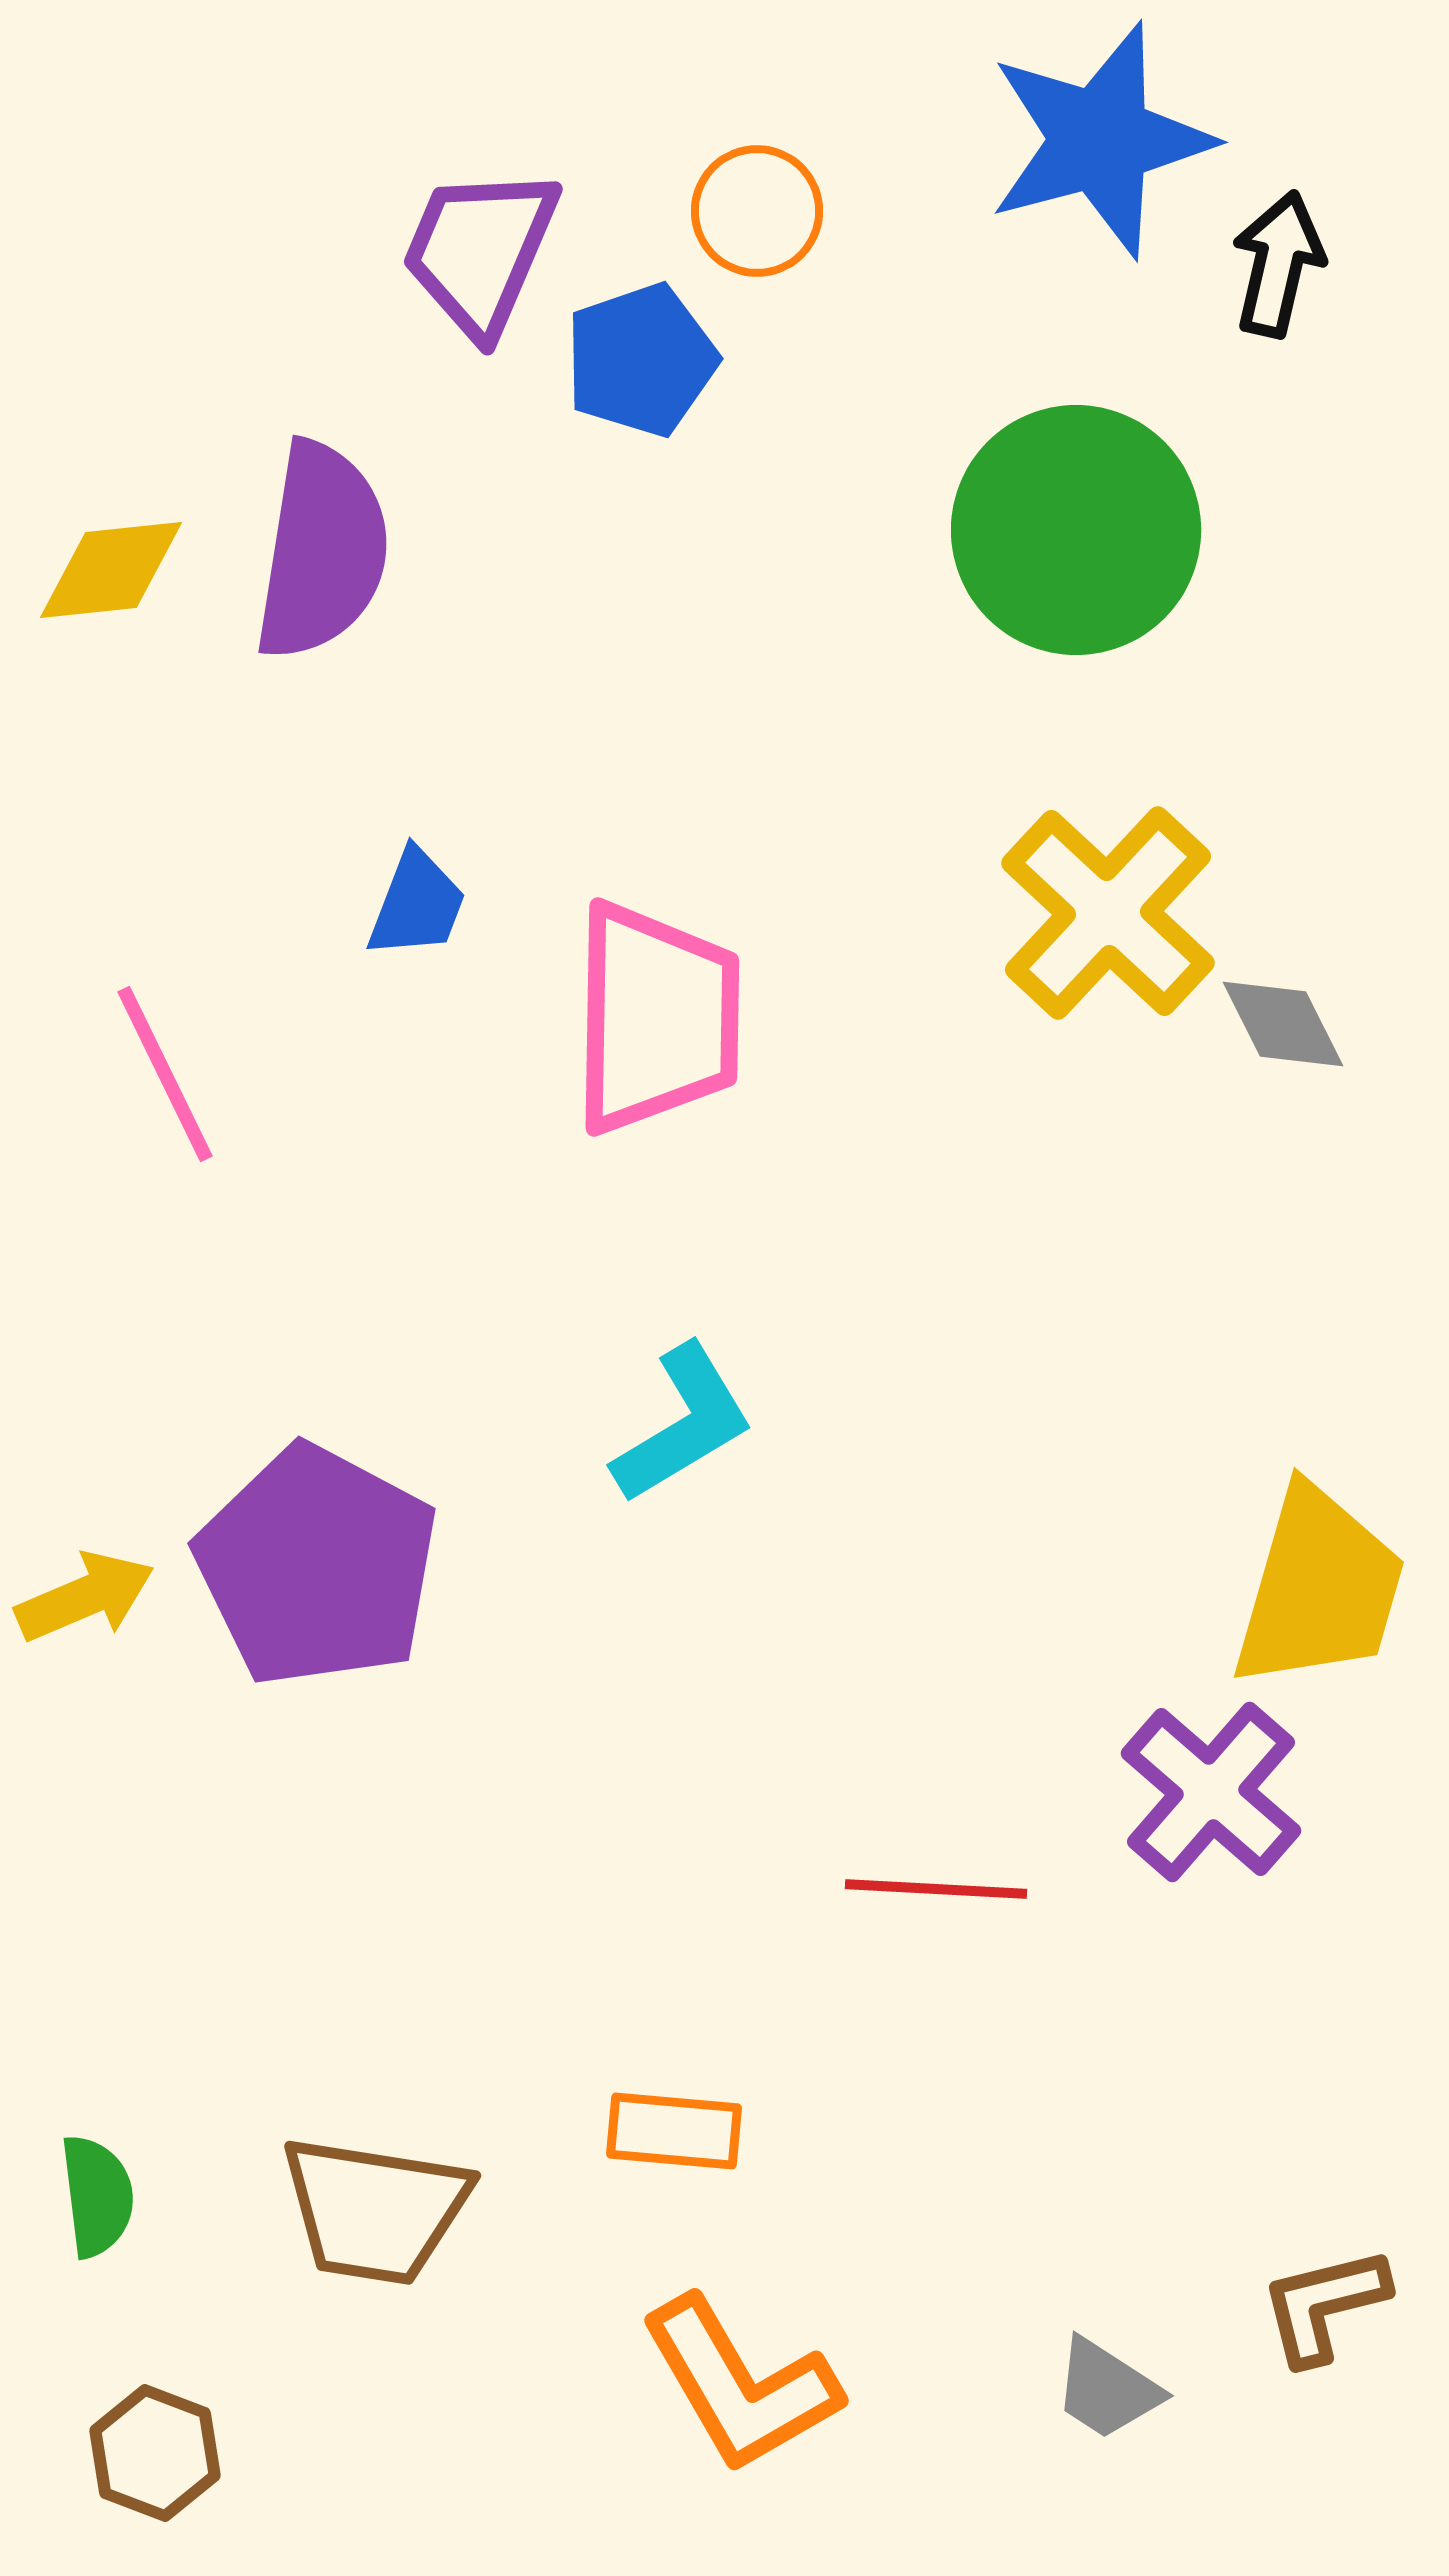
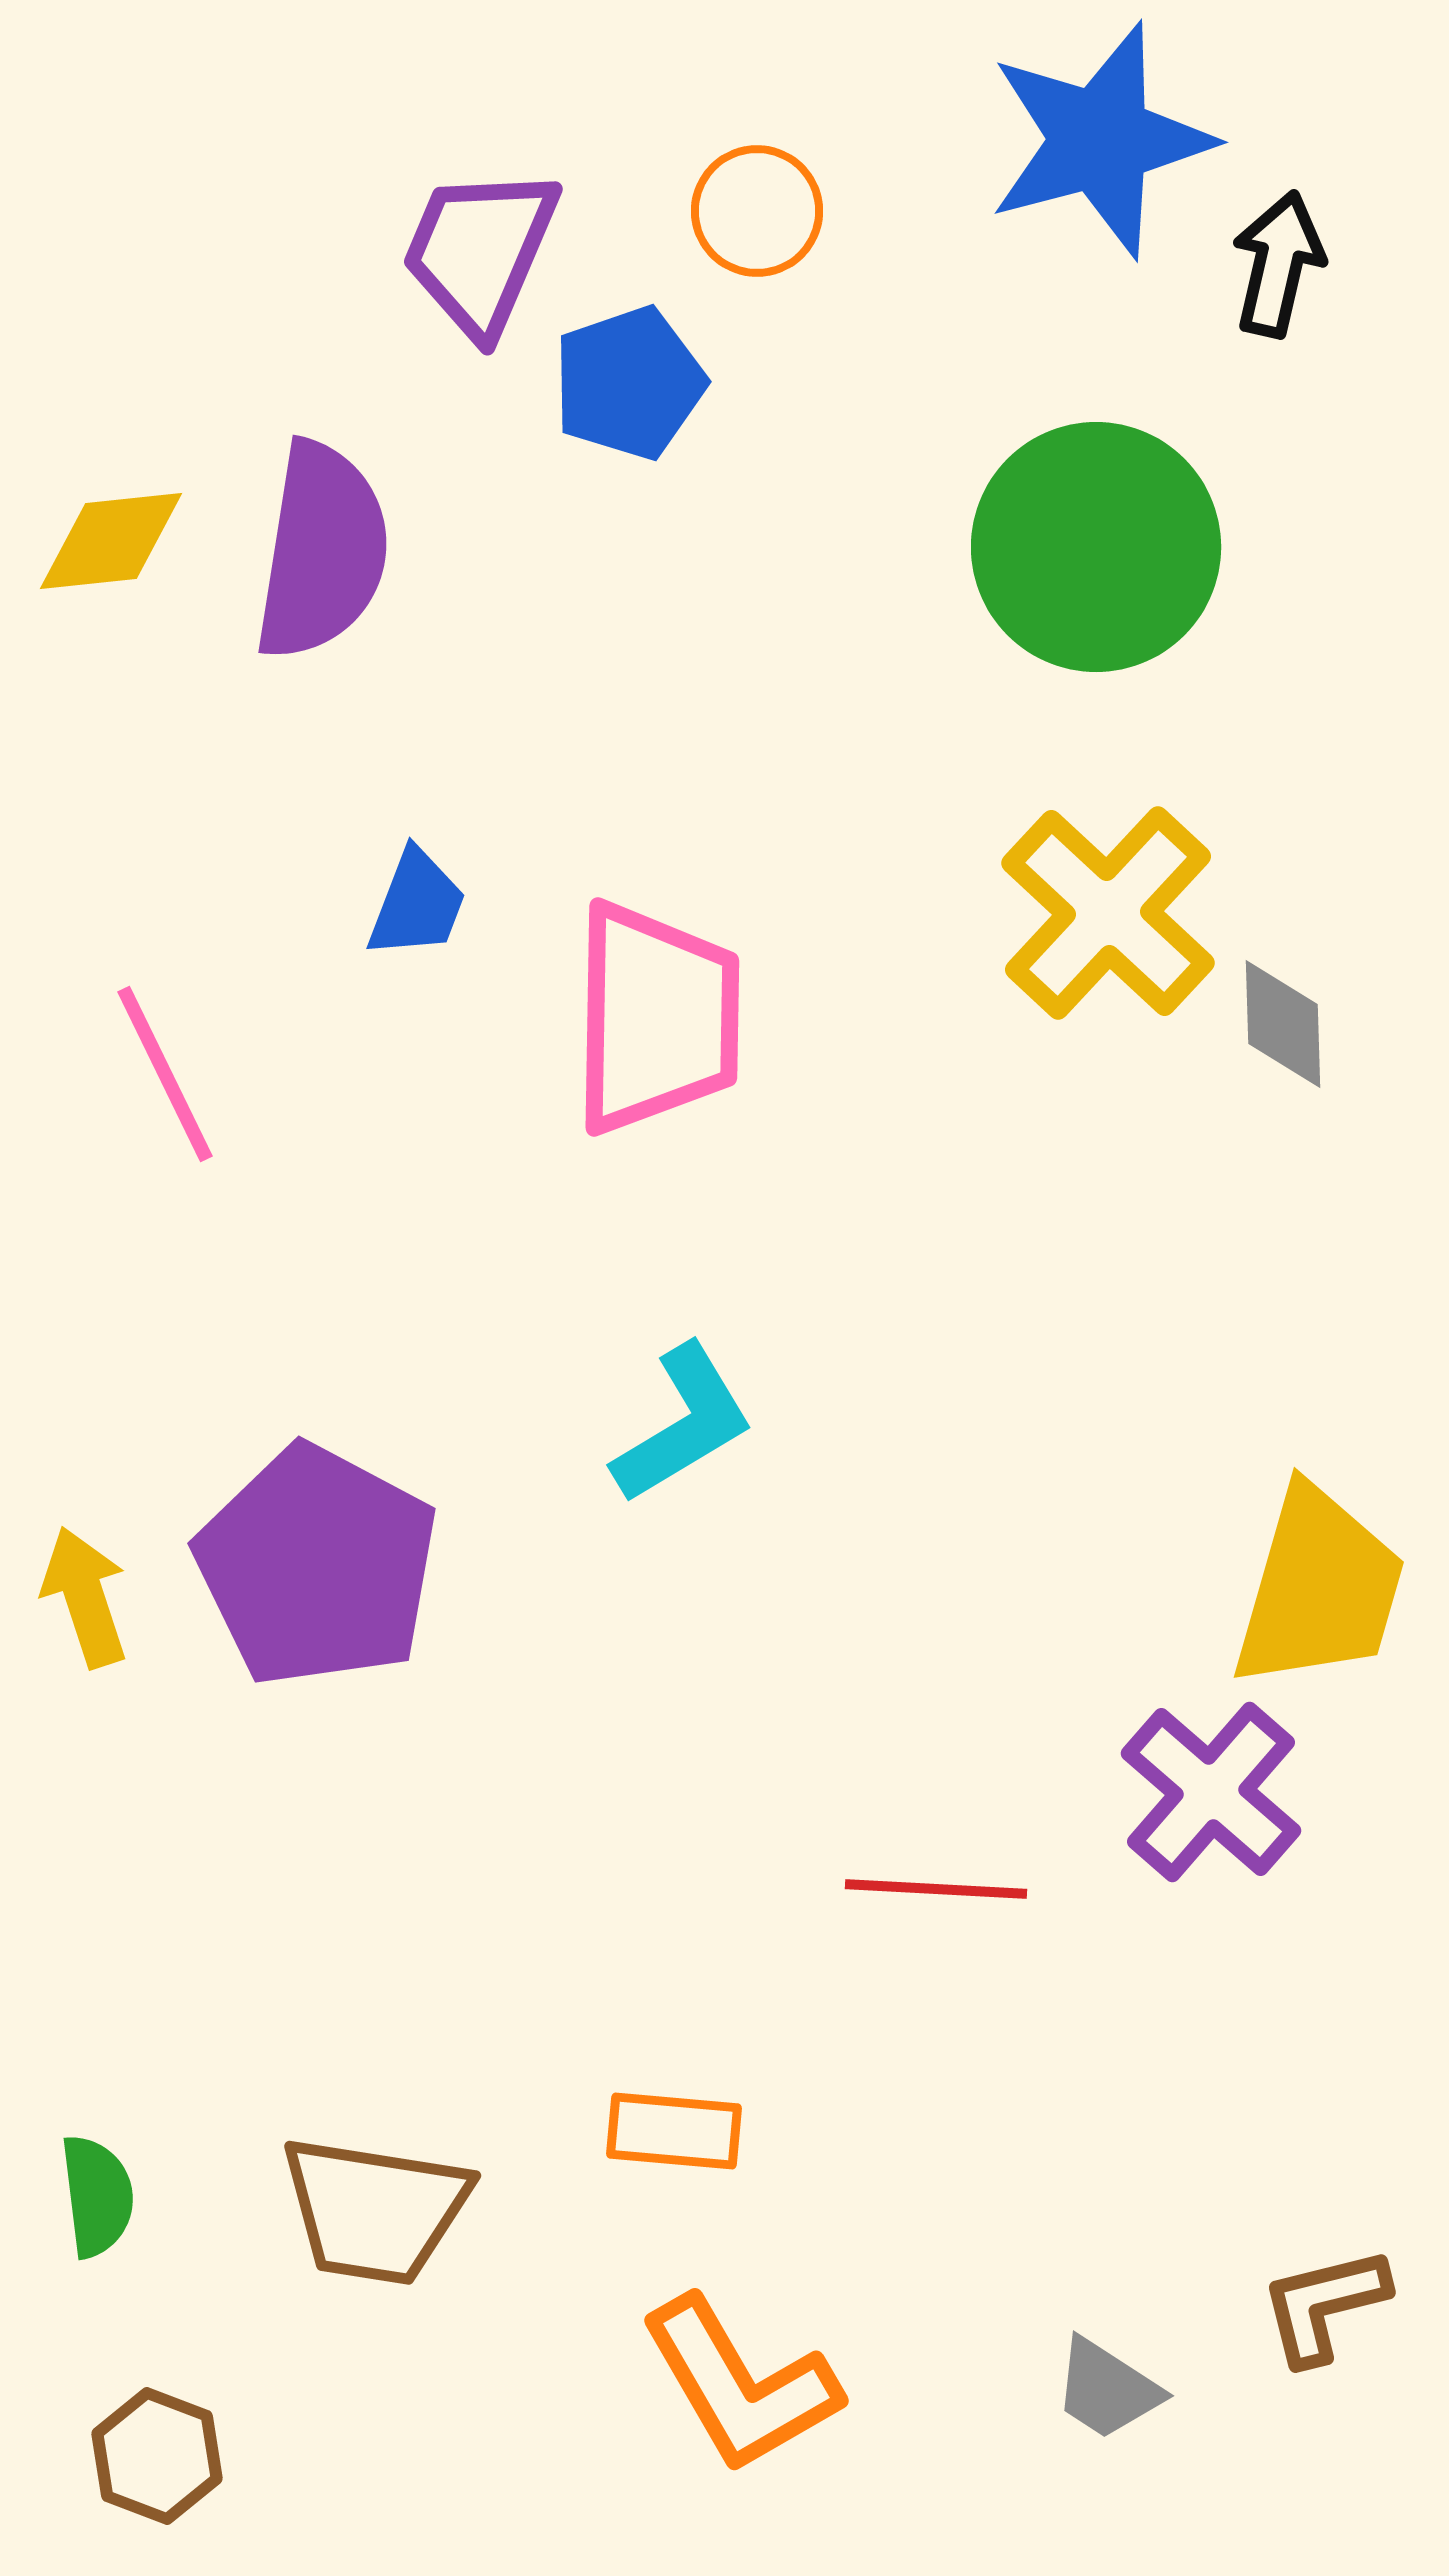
blue pentagon: moved 12 px left, 23 px down
green circle: moved 20 px right, 17 px down
yellow diamond: moved 29 px up
gray diamond: rotated 25 degrees clockwise
yellow arrow: rotated 85 degrees counterclockwise
brown hexagon: moved 2 px right, 3 px down
